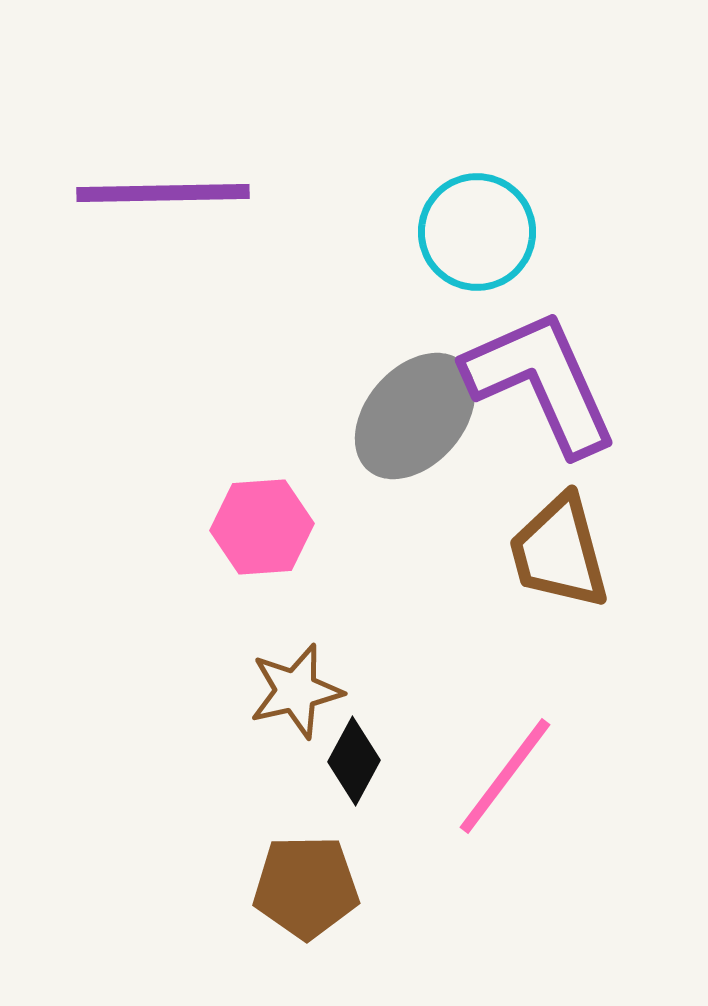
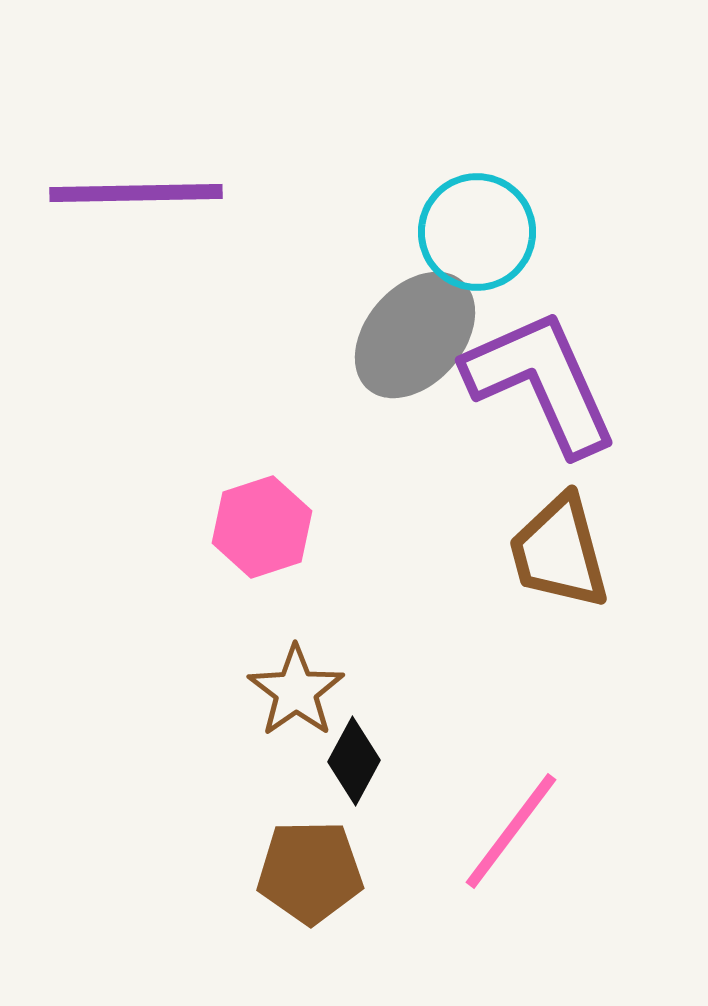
purple line: moved 27 px left
gray ellipse: moved 81 px up
pink hexagon: rotated 14 degrees counterclockwise
brown star: rotated 22 degrees counterclockwise
pink line: moved 6 px right, 55 px down
brown pentagon: moved 4 px right, 15 px up
